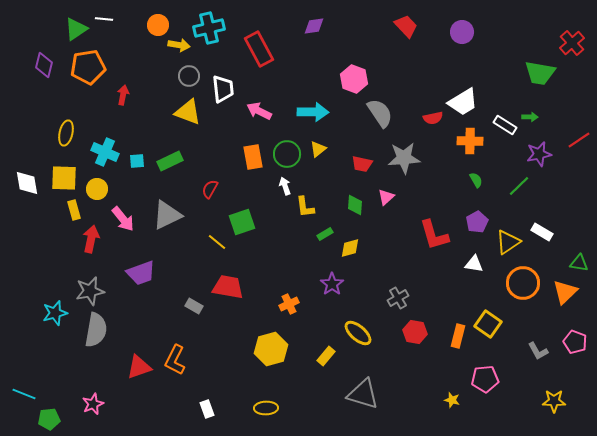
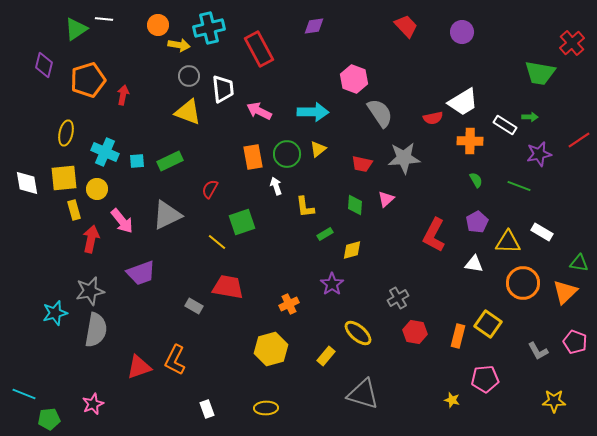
orange pentagon at (88, 67): moved 13 px down; rotated 8 degrees counterclockwise
yellow square at (64, 178): rotated 8 degrees counterclockwise
white arrow at (285, 186): moved 9 px left
green line at (519, 186): rotated 65 degrees clockwise
pink triangle at (386, 197): moved 2 px down
pink arrow at (123, 219): moved 1 px left, 2 px down
red L-shape at (434, 235): rotated 44 degrees clockwise
yellow triangle at (508, 242): rotated 36 degrees clockwise
yellow diamond at (350, 248): moved 2 px right, 2 px down
